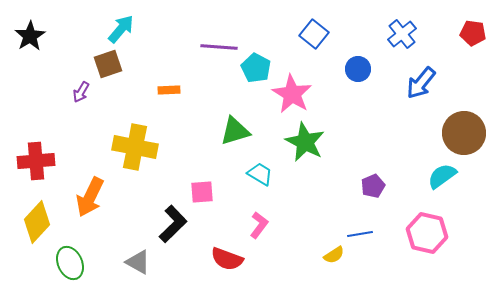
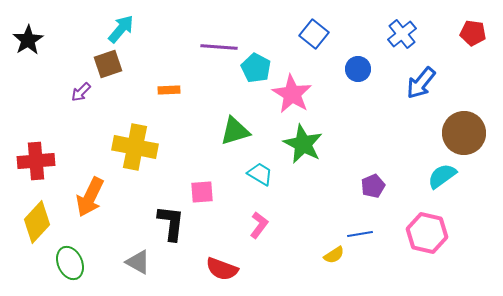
black star: moved 2 px left, 4 px down
purple arrow: rotated 15 degrees clockwise
green star: moved 2 px left, 2 px down
black L-shape: moved 2 px left, 1 px up; rotated 39 degrees counterclockwise
red semicircle: moved 5 px left, 10 px down
